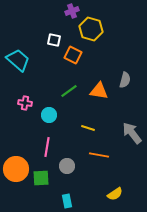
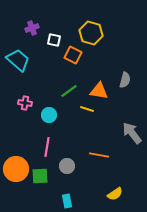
purple cross: moved 40 px left, 17 px down
yellow hexagon: moved 4 px down
yellow line: moved 1 px left, 19 px up
green square: moved 1 px left, 2 px up
